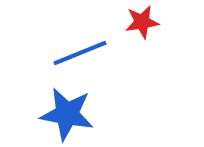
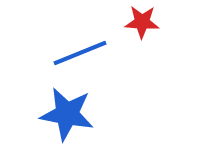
red star: rotated 12 degrees clockwise
